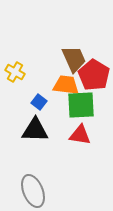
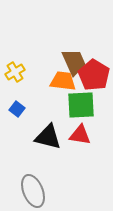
brown trapezoid: moved 3 px down
yellow cross: rotated 30 degrees clockwise
orange trapezoid: moved 3 px left, 4 px up
blue square: moved 22 px left, 7 px down
black triangle: moved 13 px right, 7 px down; rotated 12 degrees clockwise
